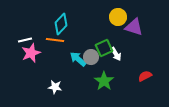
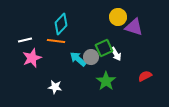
orange line: moved 1 px right, 1 px down
pink star: moved 1 px right, 5 px down
green star: moved 2 px right
